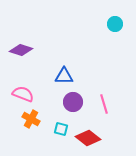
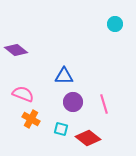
purple diamond: moved 5 px left; rotated 20 degrees clockwise
